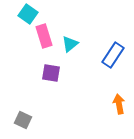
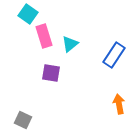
blue rectangle: moved 1 px right
